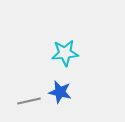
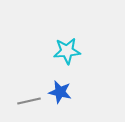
cyan star: moved 2 px right, 2 px up
